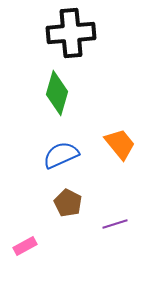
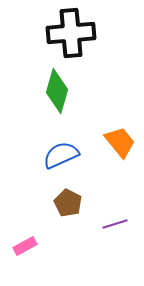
green diamond: moved 2 px up
orange trapezoid: moved 2 px up
